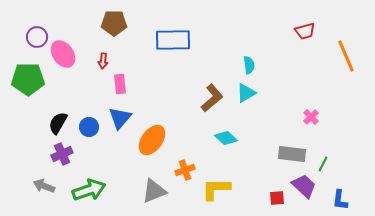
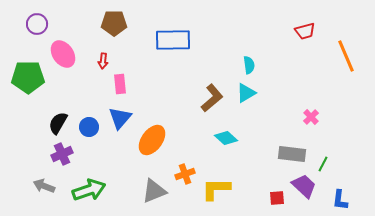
purple circle: moved 13 px up
green pentagon: moved 2 px up
orange cross: moved 4 px down
